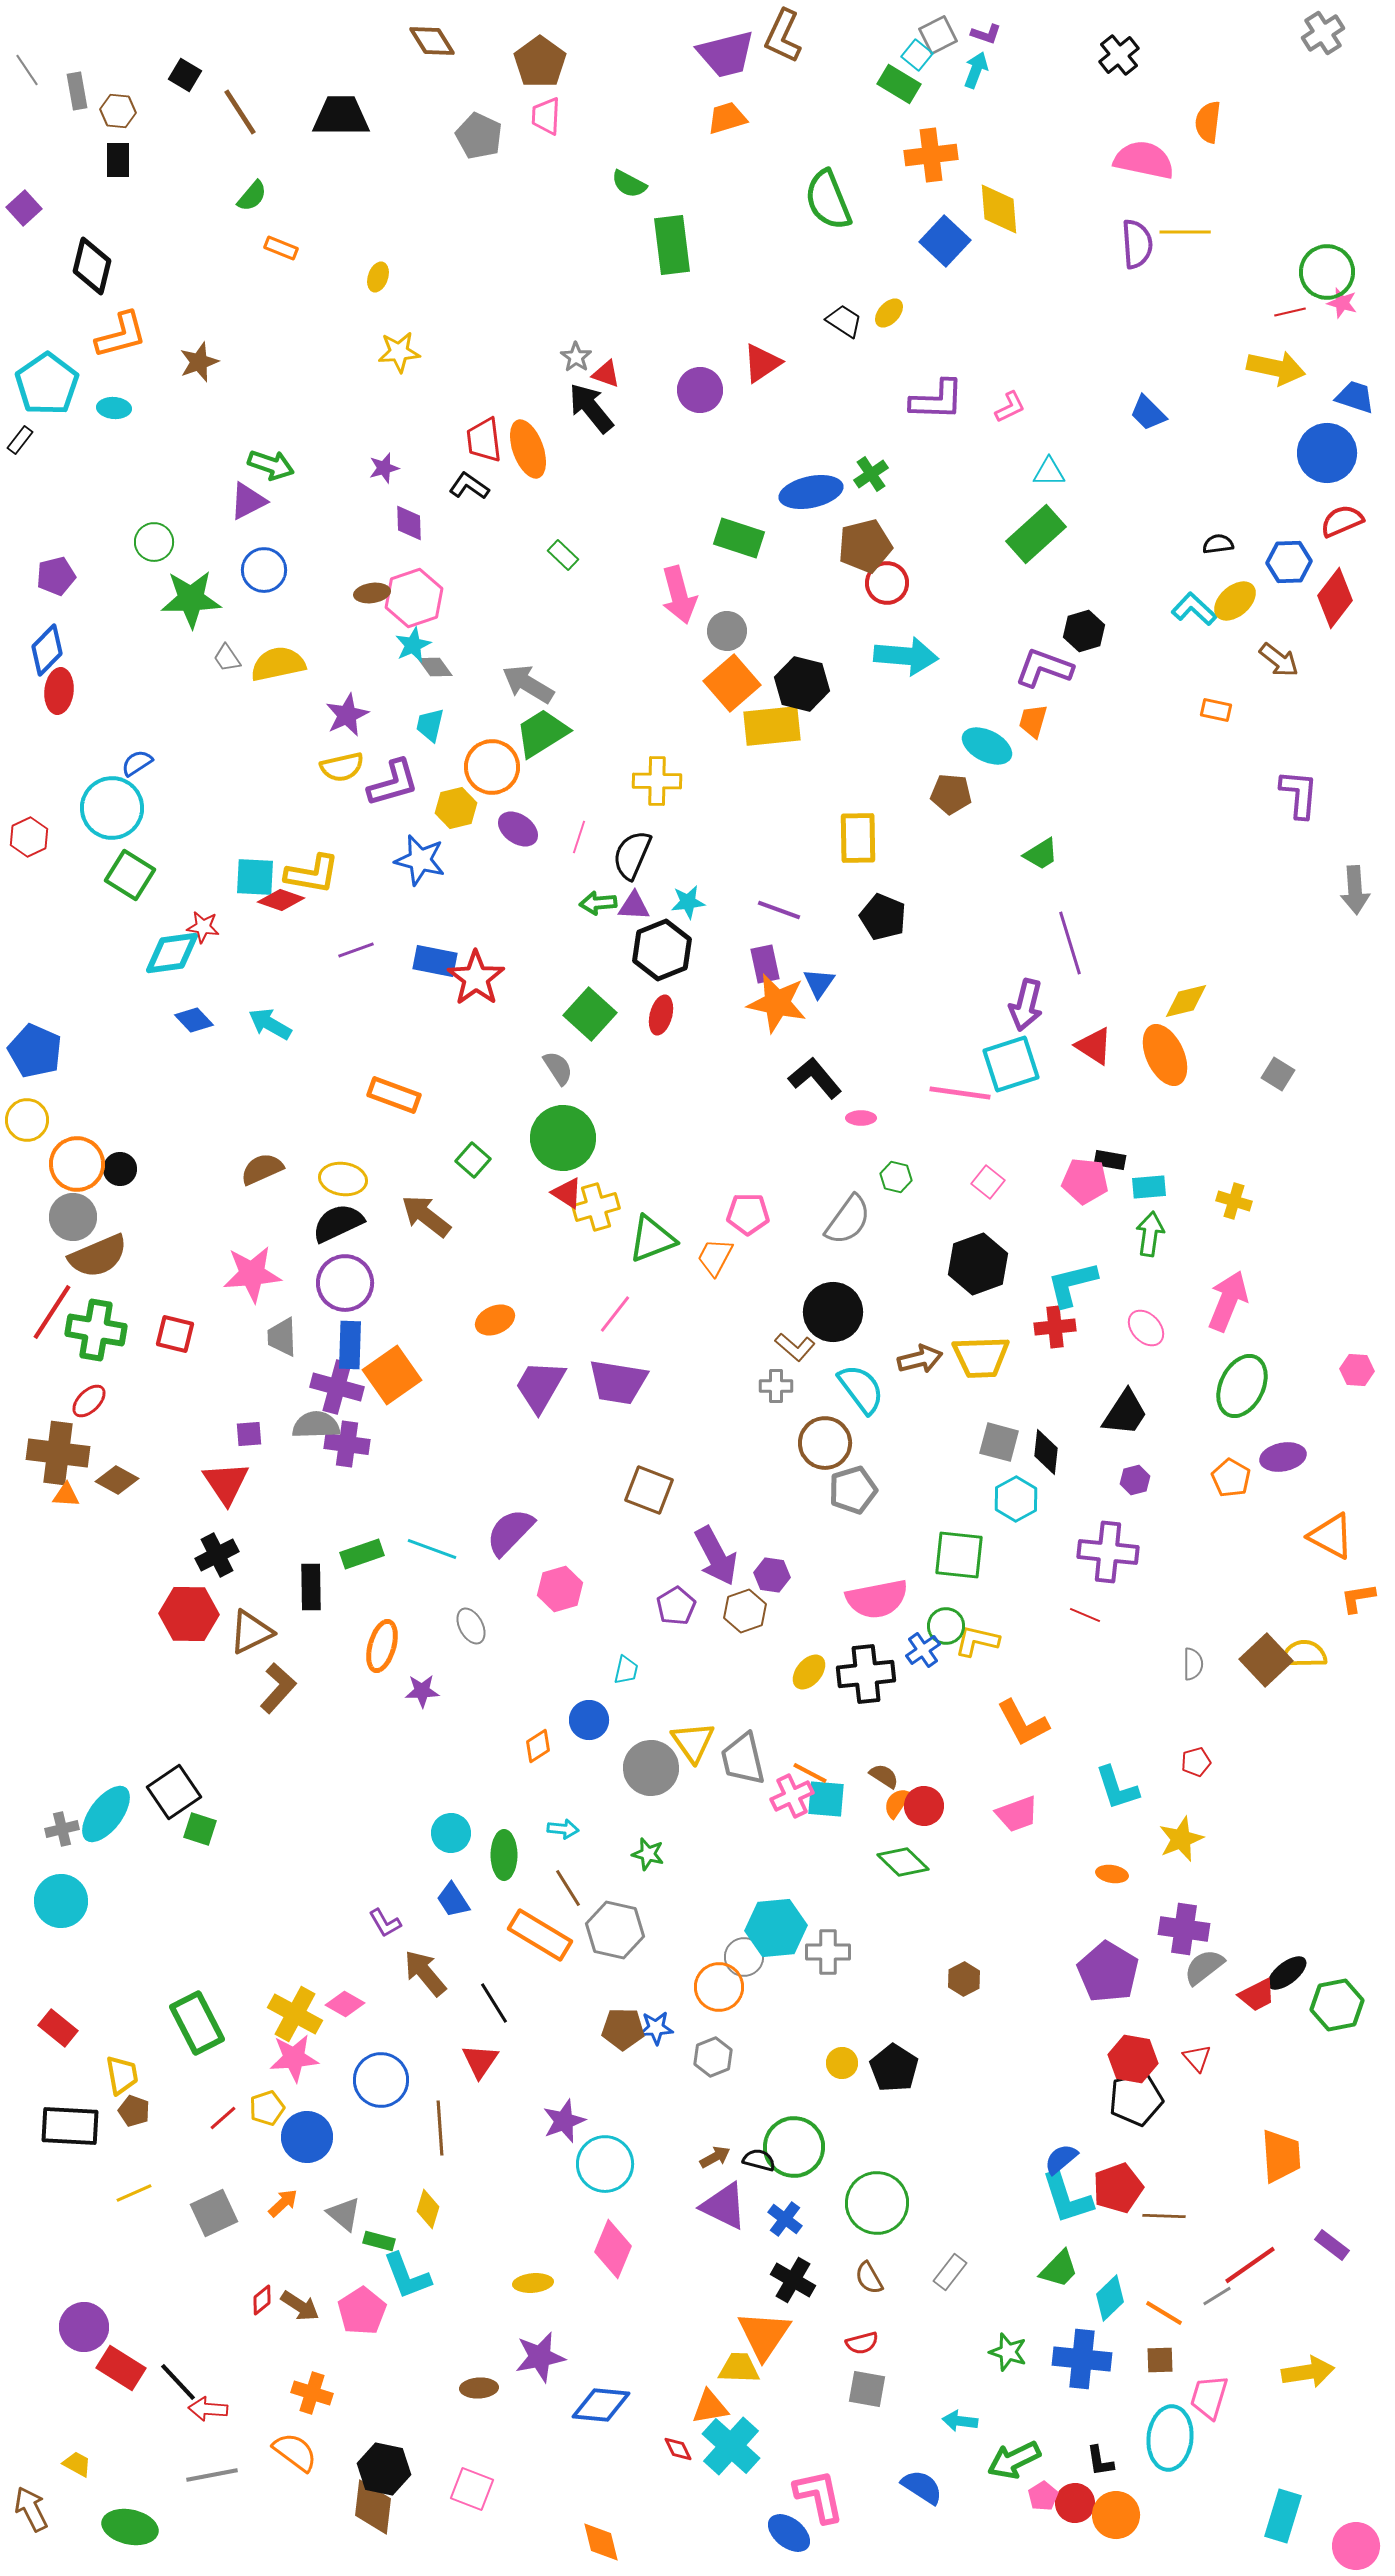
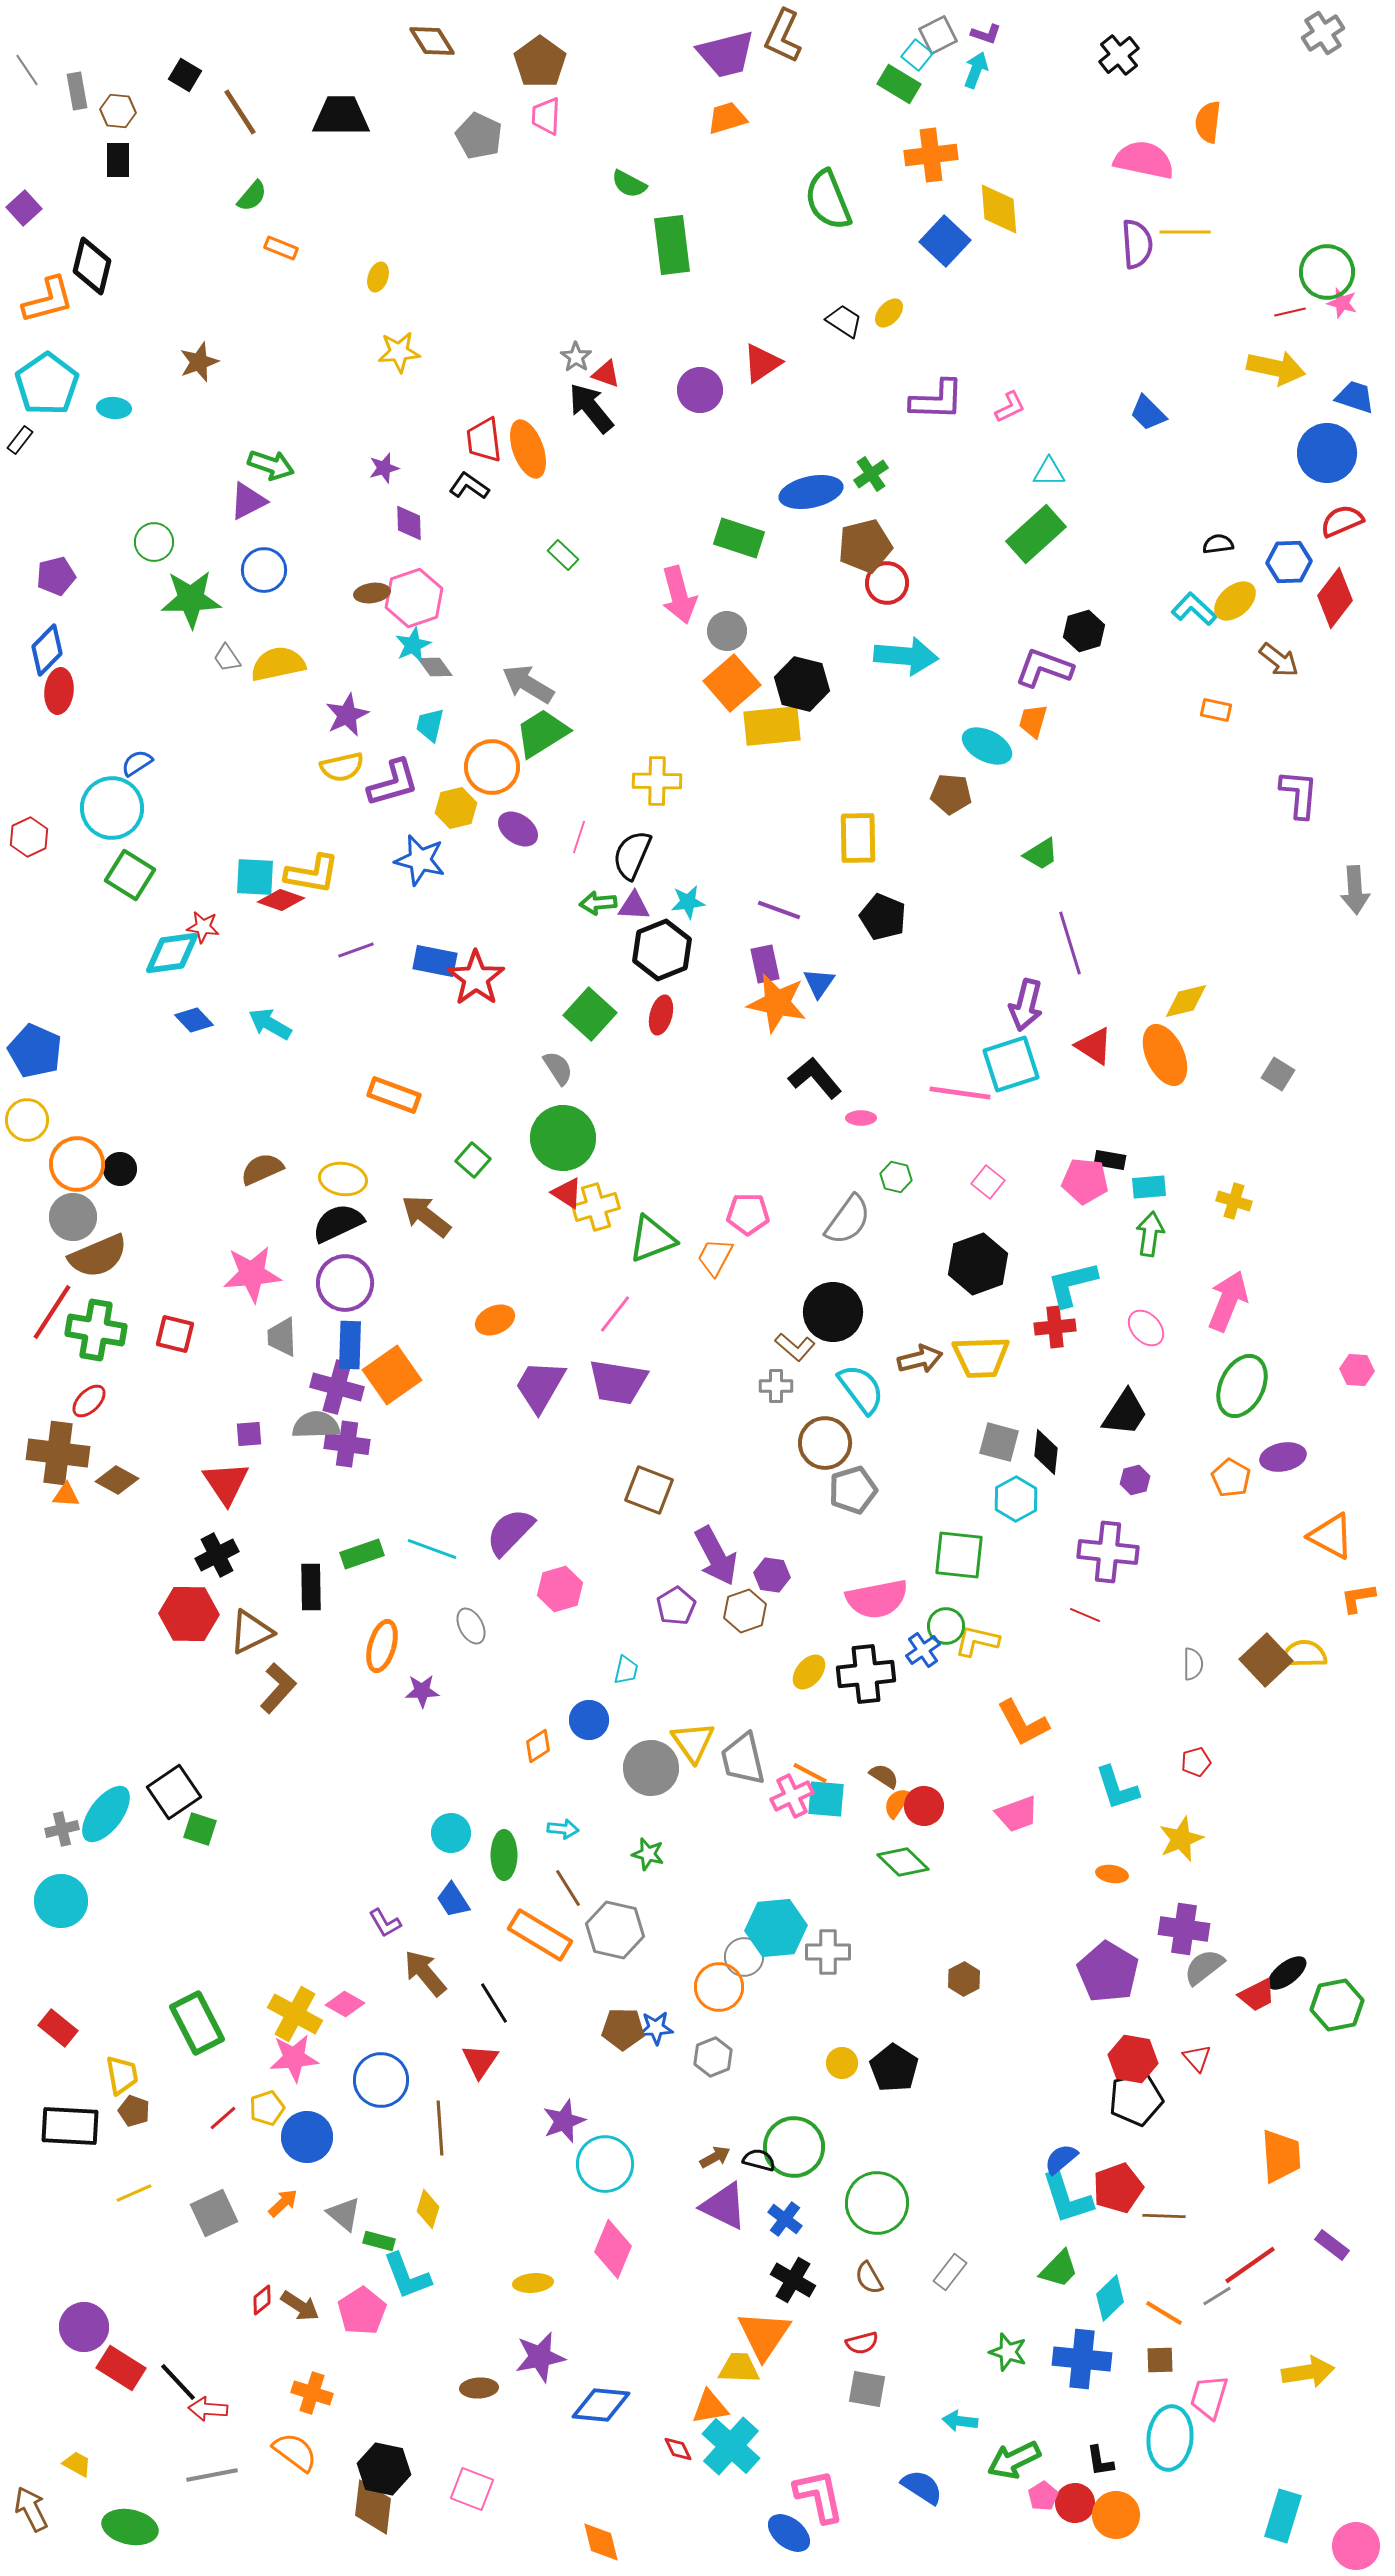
orange L-shape at (121, 335): moved 73 px left, 35 px up
